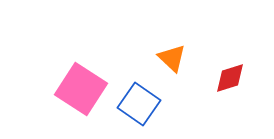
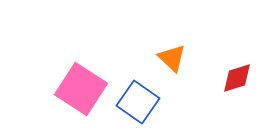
red diamond: moved 7 px right
blue square: moved 1 px left, 2 px up
